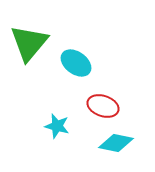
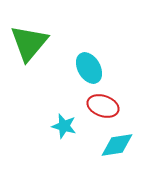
cyan ellipse: moved 13 px right, 5 px down; rotated 24 degrees clockwise
cyan star: moved 7 px right
cyan diamond: moved 1 px right, 2 px down; rotated 20 degrees counterclockwise
